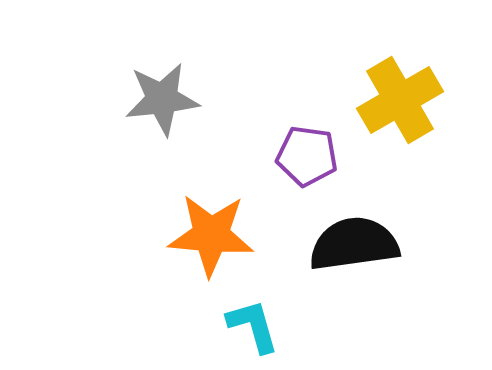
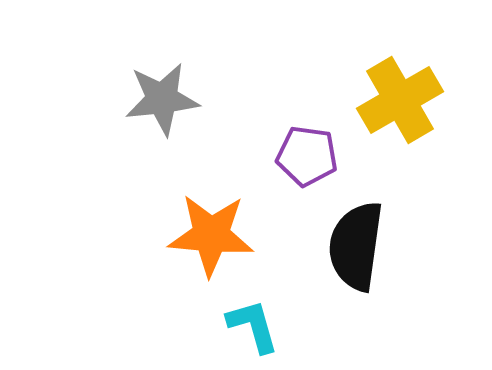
black semicircle: moved 2 px right, 2 px down; rotated 74 degrees counterclockwise
